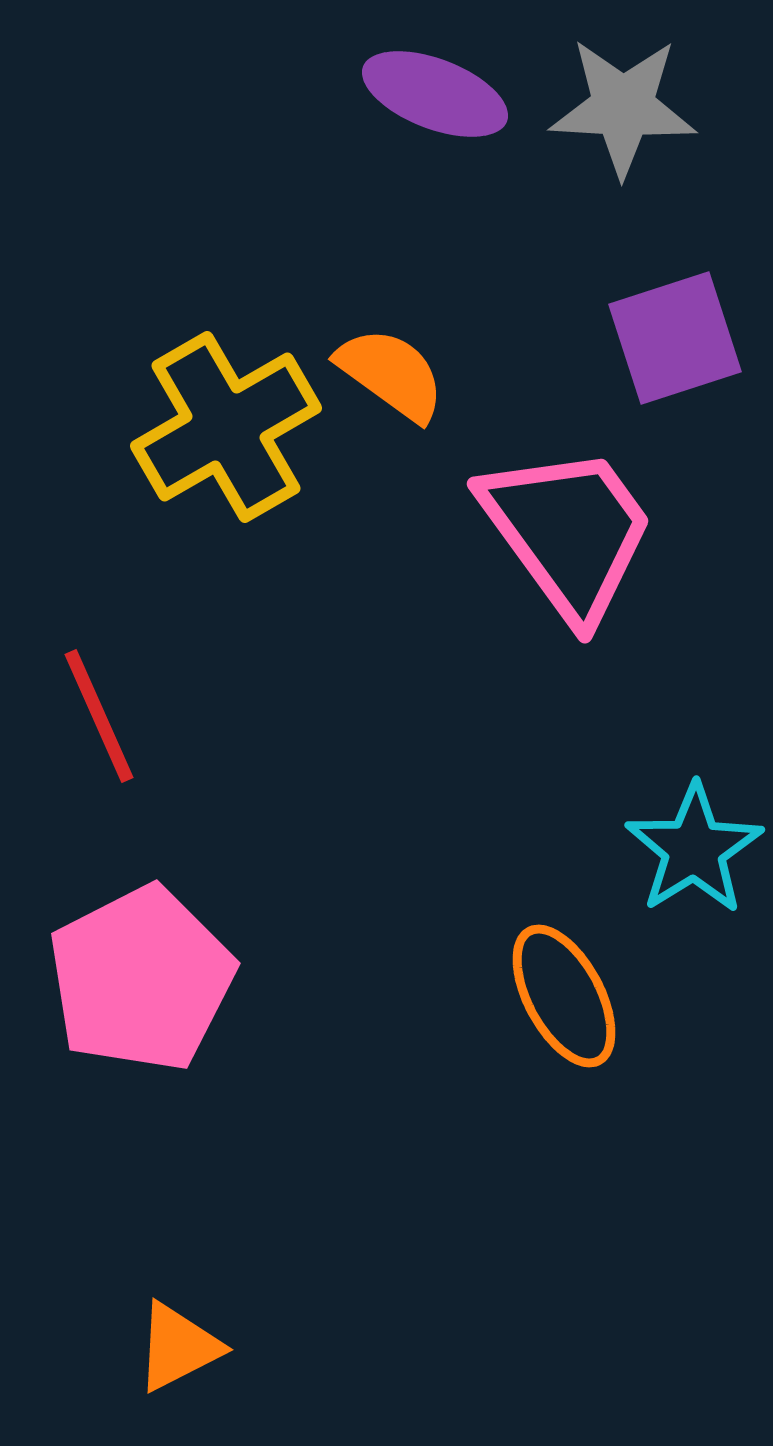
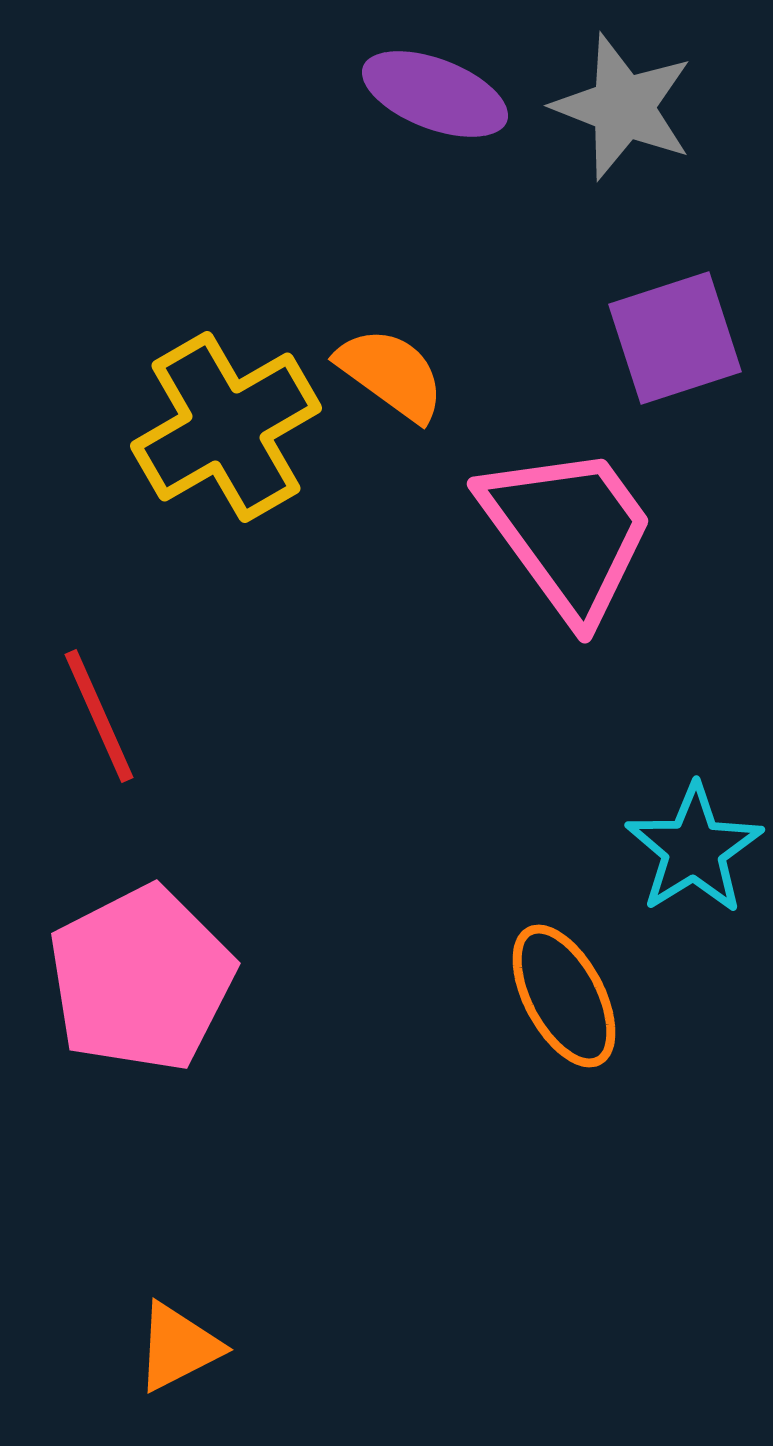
gray star: rotated 18 degrees clockwise
